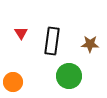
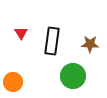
green circle: moved 4 px right
